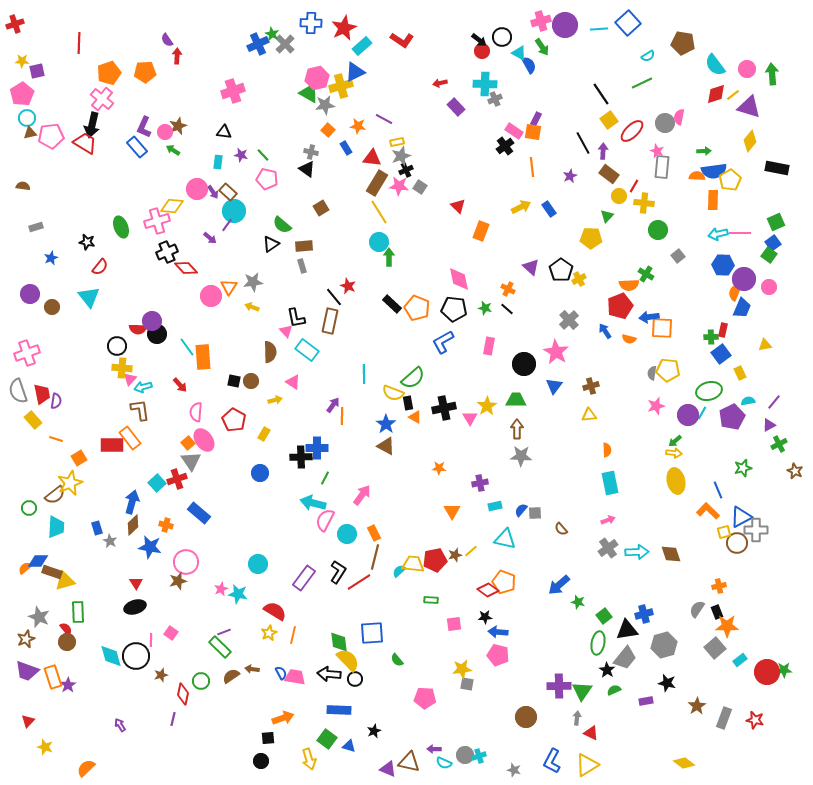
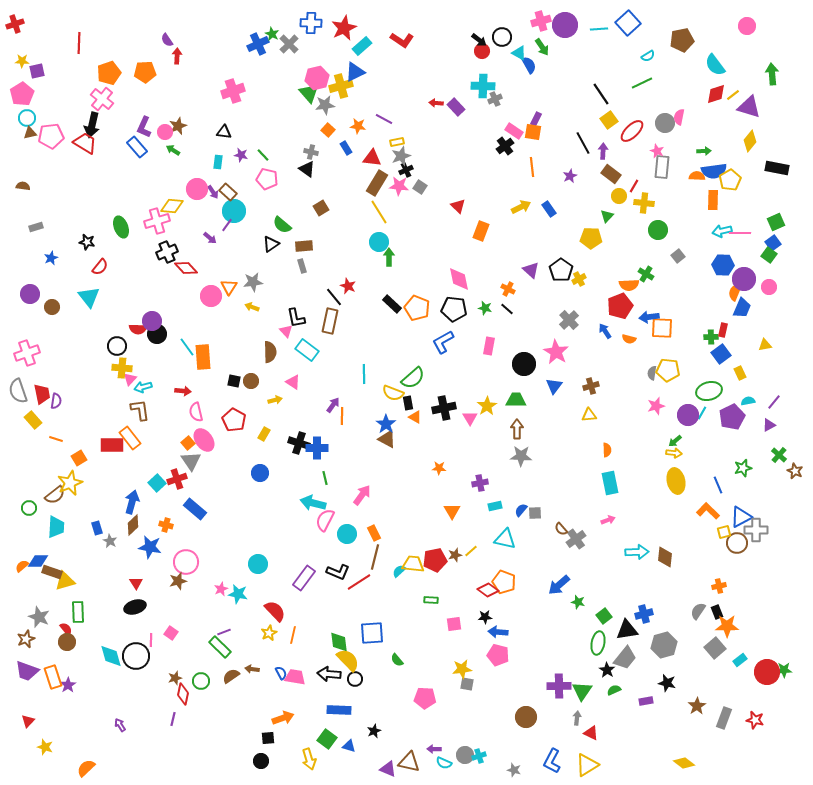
brown pentagon at (683, 43): moved 1 px left, 3 px up; rotated 20 degrees counterclockwise
gray cross at (285, 44): moved 4 px right
pink circle at (747, 69): moved 43 px up
red arrow at (440, 83): moved 4 px left, 20 px down; rotated 16 degrees clockwise
cyan cross at (485, 84): moved 2 px left, 2 px down
green triangle at (309, 93): rotated 20 degrees clockwise
brown rectangle at (609, 174): moved 2 px right
cyan arrow at (718, 234): moved 4 px right, 3 px up
purple triangle at (531, 267): moved 3 px down
red arrow at (180, 385): moved 3 px right, 6 px down; rotated 42 degrees counterclockwise
pink semicircle at (196, 412): rotated 18 degrees counterclockwise
green cross at (779, 444): moved 11 px down; rotated 21 degrees counterclockwise
brown triangle at (386, 446): moved 1 px right, 7 px up
black cross at (301, 457): moved 2 px left, 14 px up; rotated 20 degrees clockwise
green line at (325, 478): rotated 40 degrees counterclockwise
blue line at (718, 490): moved 5 px up
blue rectangle at (199, 513): moved 4 px left, 4 px up
gray cross at (608, 548): moved 32 px left, 9 px up
brown diamond at (671, 554): moved 6 px left, 3 px down; rotated 25 degrees clockwise
orange semicircle at (25, 568): moved 3 px left, 2 px up
black L-shape at (338, 572): rotated 80 degrees clockwise
gray semicircle at (697, 609): moved 1 px right, 2 px down
red semicircle at (275, 611): rotated 15 degrees clockwise
brown star at (161, 675): moved 14 px right, 3 px down
